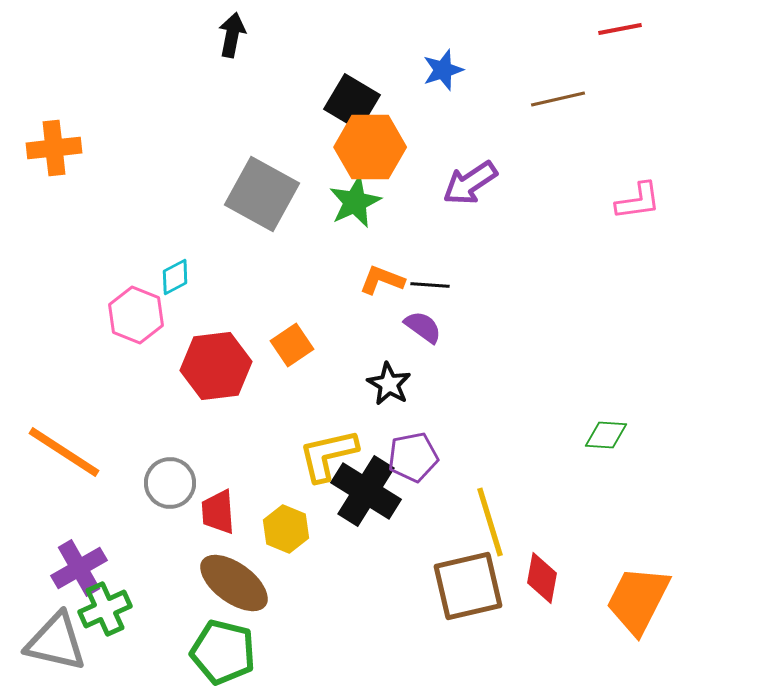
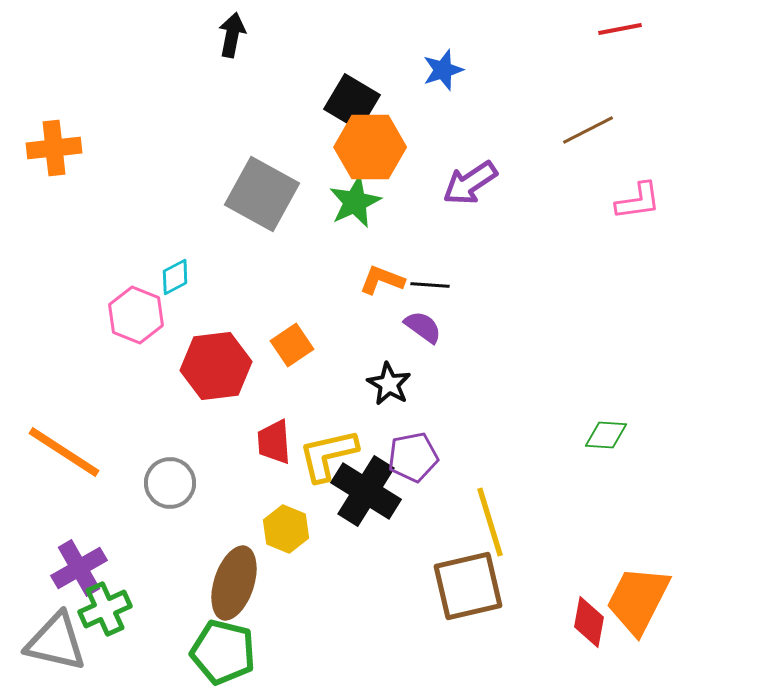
brown line: moved 30 px right, 31 px down; rotated 14 degrees counterclockwise
red trapezoid: moved 56 px right, 70 px up
red diamond: moved 47 px right, 44 px down
brown ellipse: rotated 72 degrees clockwise
